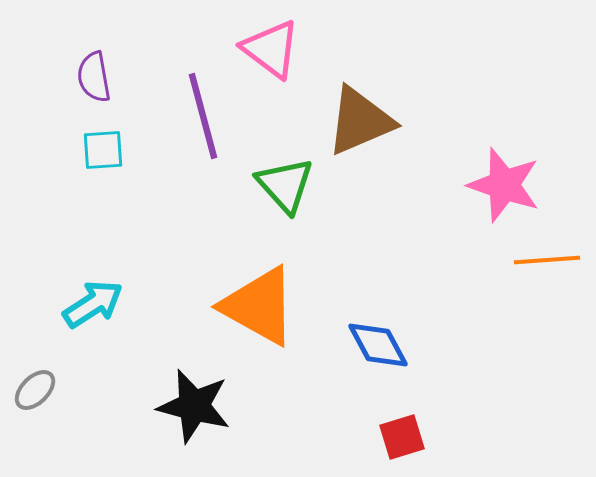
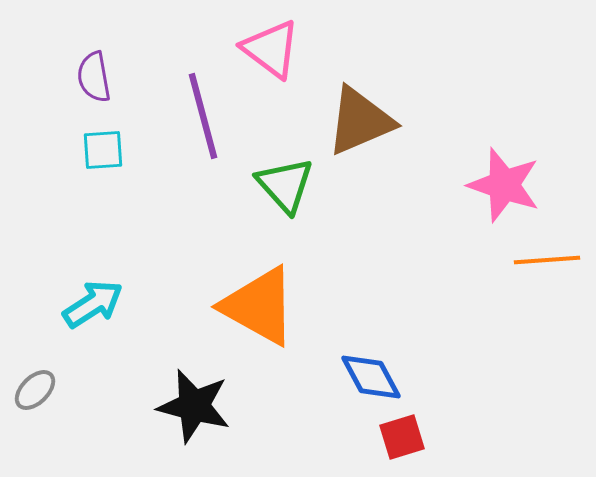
blue diamond: moved 7 px left, 32 px down
